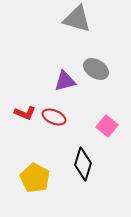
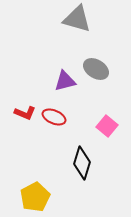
black diamond: moved 1 px left, 1 px up
yellow pentagon: moved 19 px down; rotated 16 degrees clockwise
